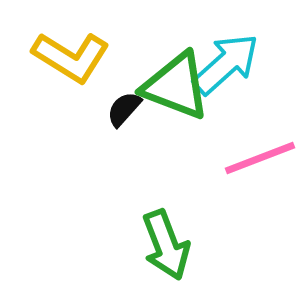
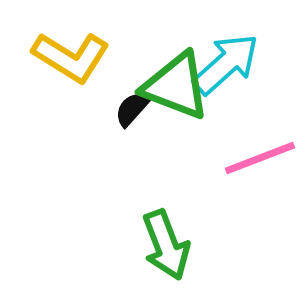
black semicircle: moved 8 px right
